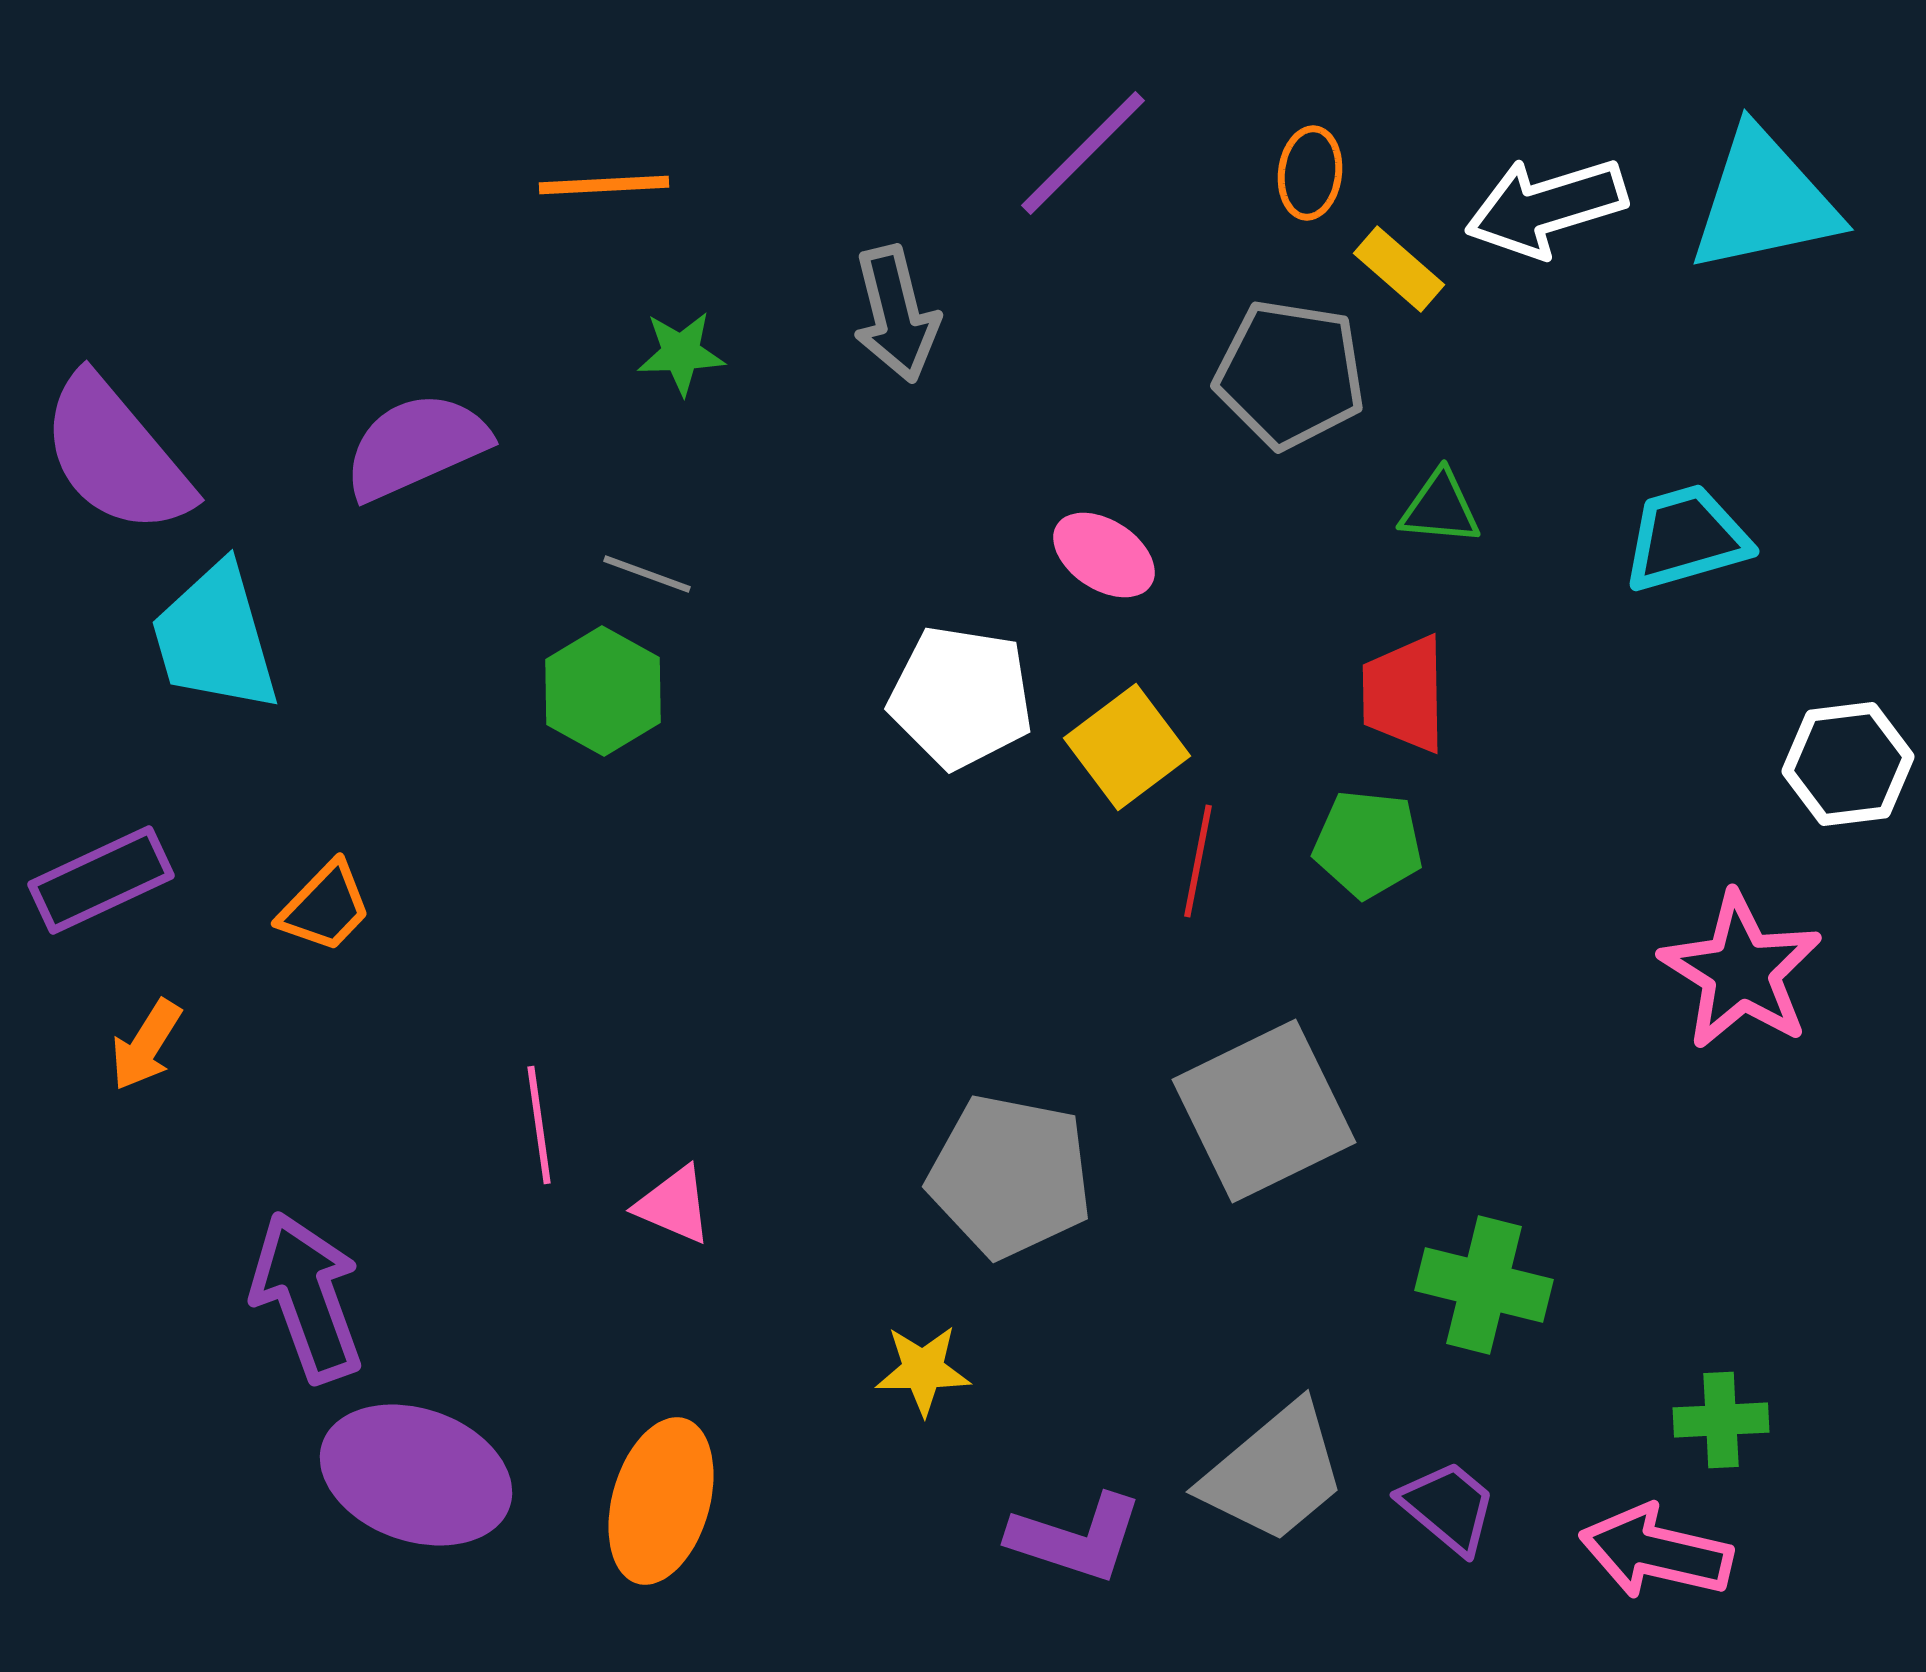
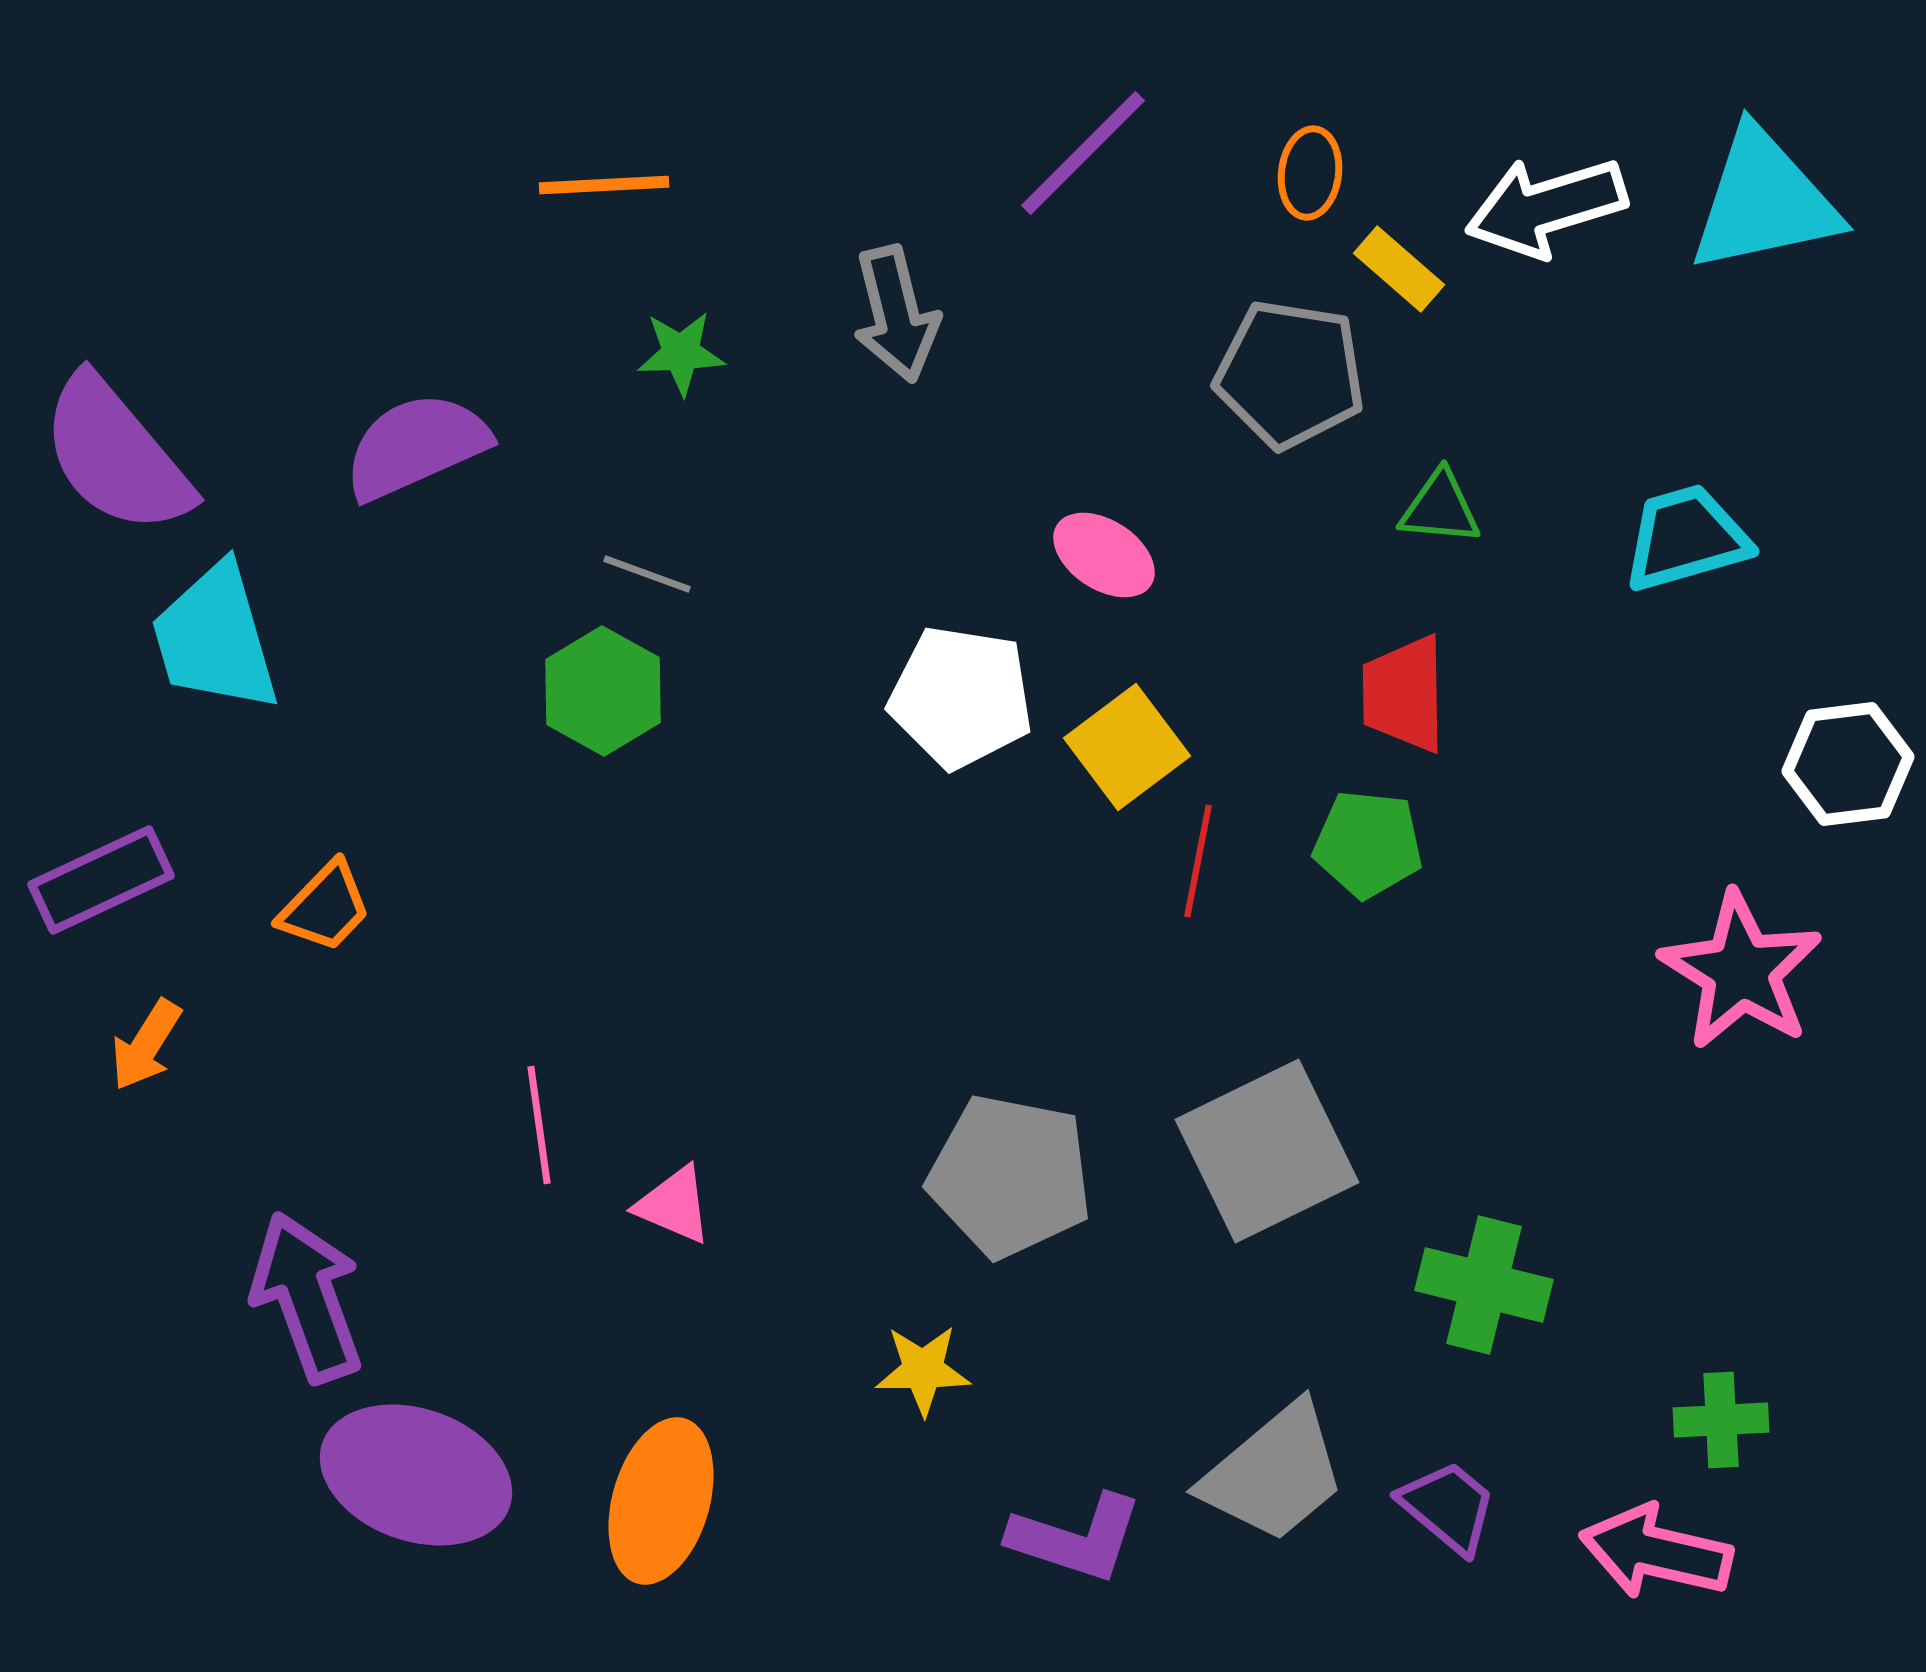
gray square at (1264, 1111): moved 3 px right, 40 px down
